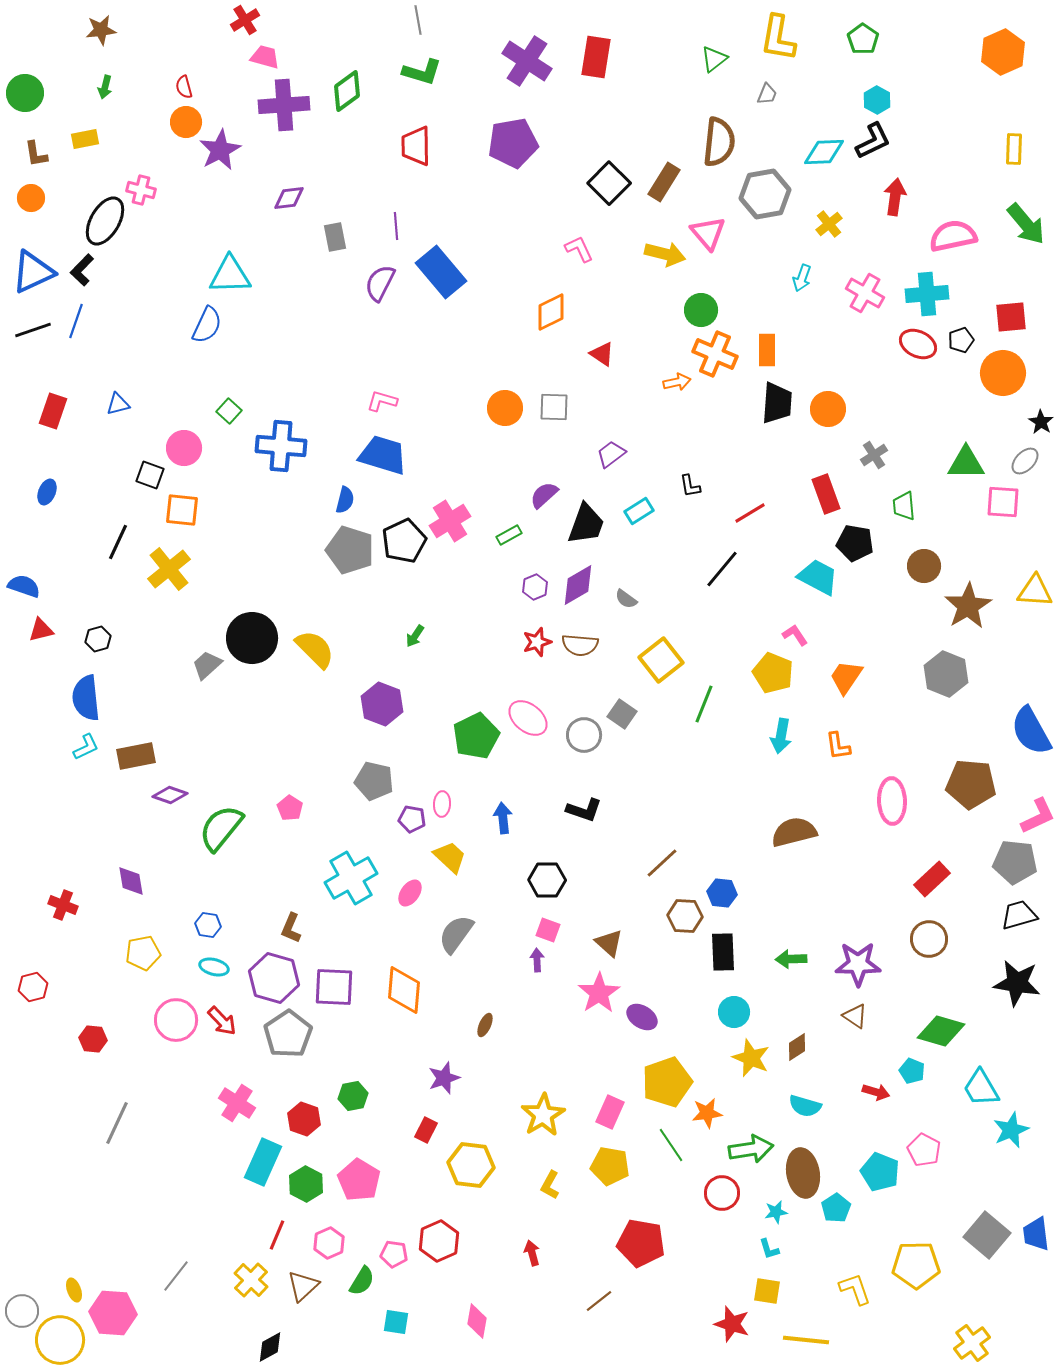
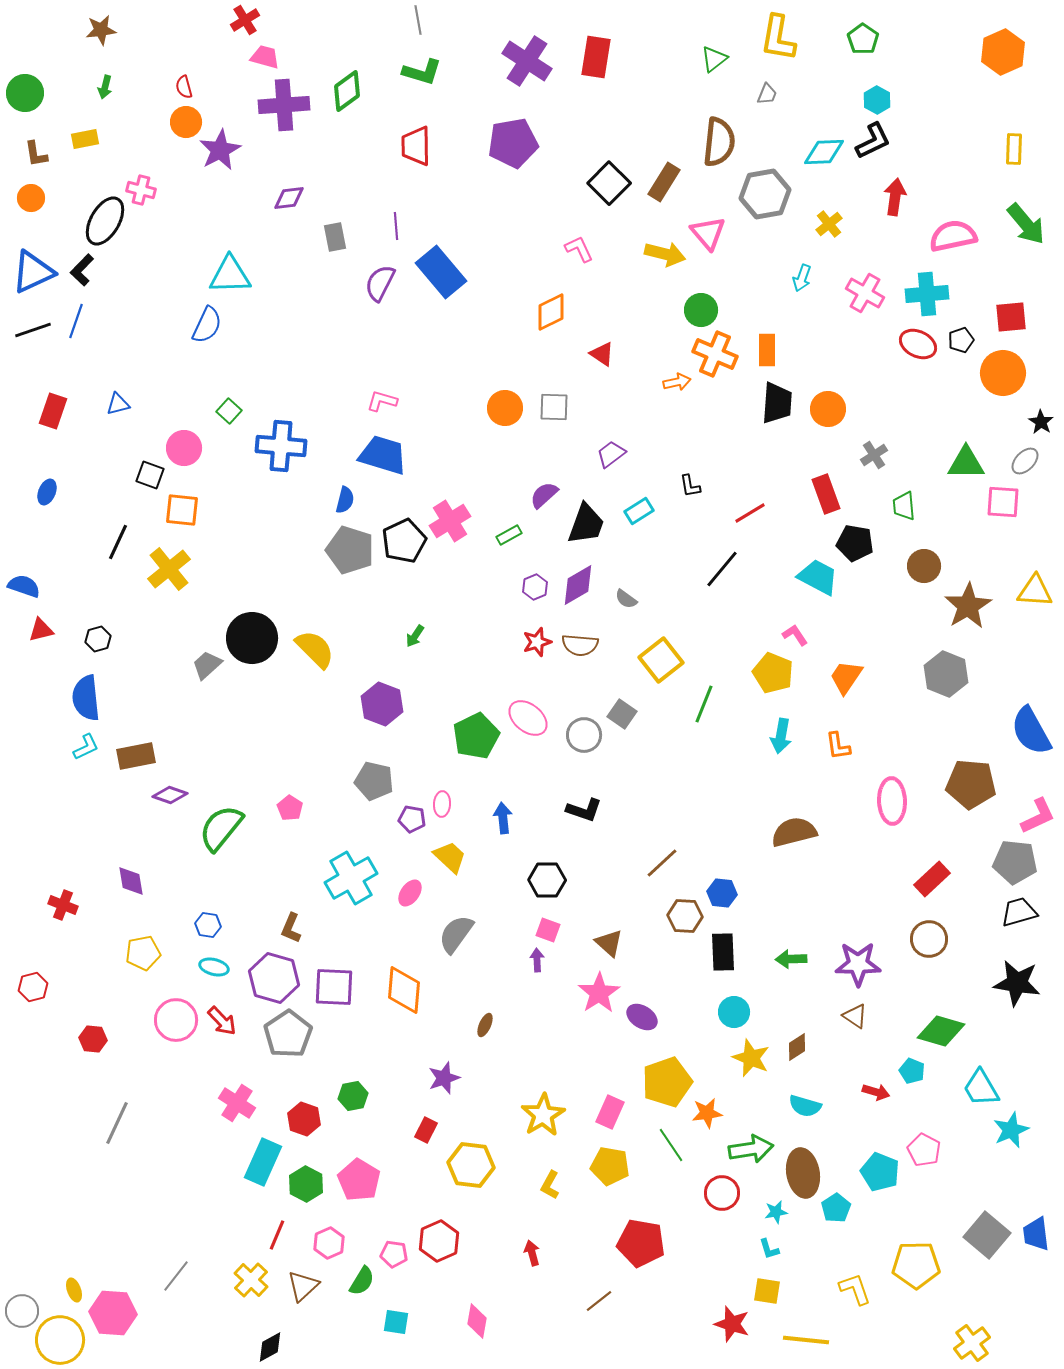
black trapezoid at (1019, 915): moved 3 px up
